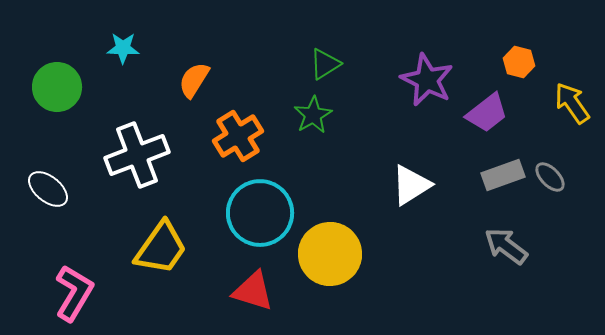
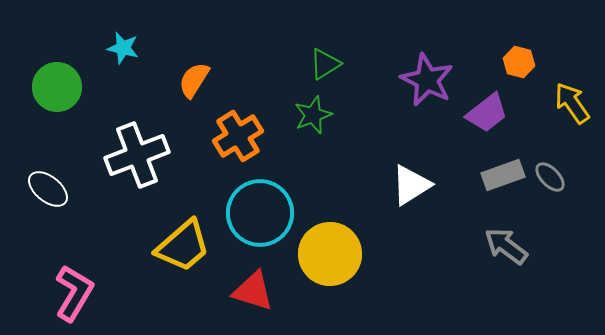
cyan star: rotated 12 degrees clockwise
green star: rotated 9 degrees clockwise
yellow trapezoid: moved 22 px right, 2 px up; rotated 14 degrees clockwise
